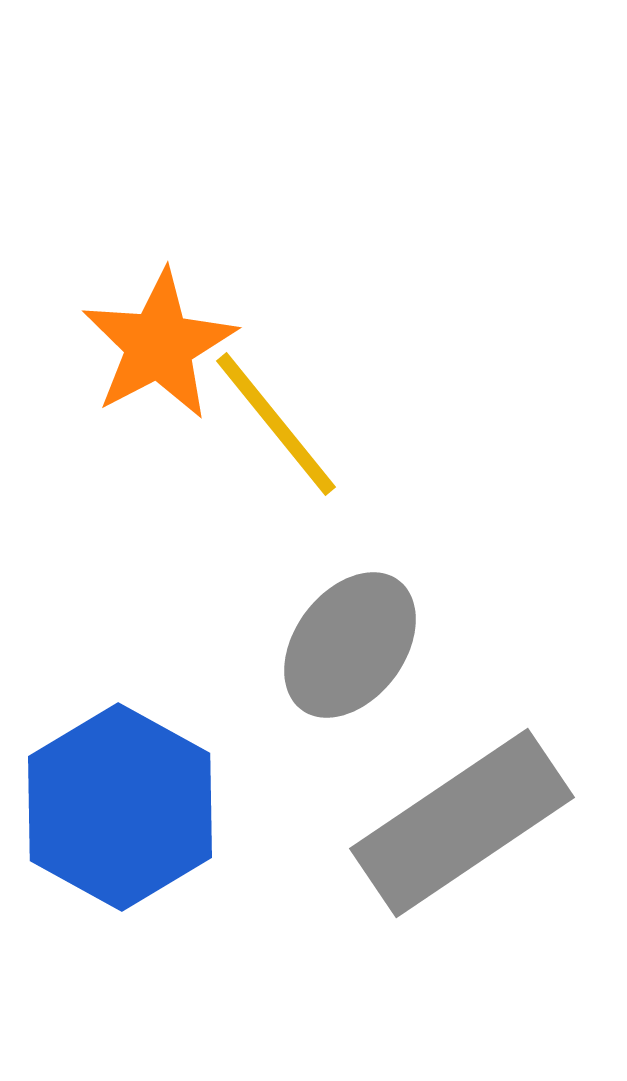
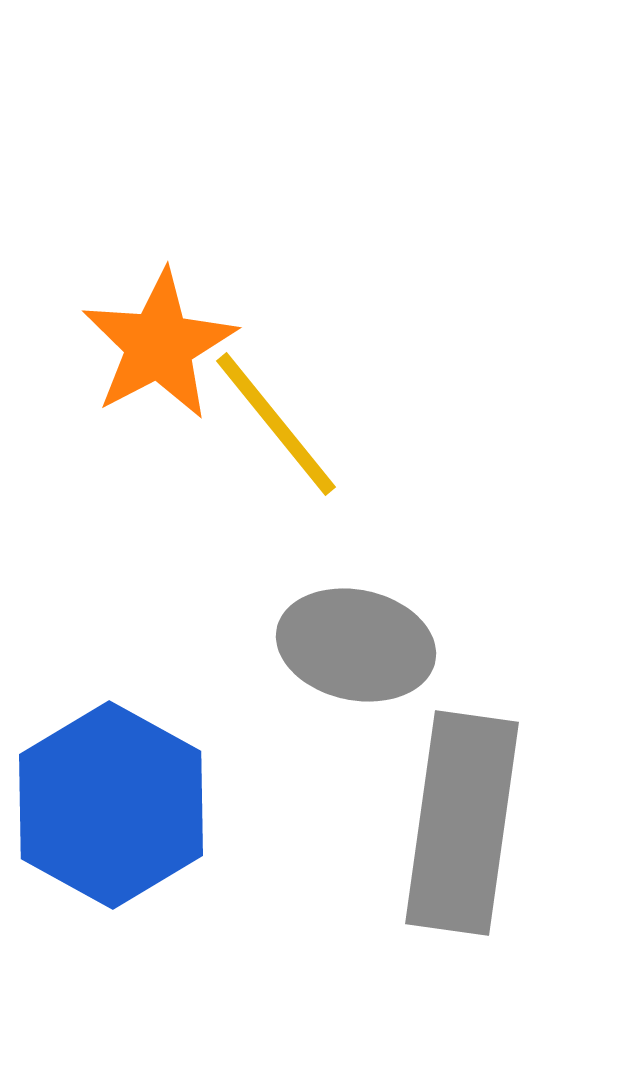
gray ellipse: moved 6 px right; rotated 65 degrees clockwise
blue hexagon: moved 9 px left, 2 px up
gray rectangle: rotated 48 degrees counterclockwise
